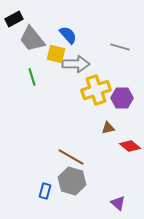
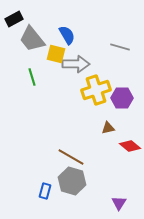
blue semicircle: moved 1 px left; rotated 12 degrees clockwise
purple triangle: moved 1 px right; rotated 21 degrees clockwise
